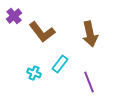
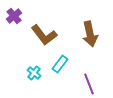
brown L-shape: moved 2 px right, 3 px down
cyan cross: rotated 16 degrees clockwise
purple line: moved 2 px down
